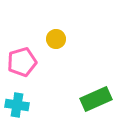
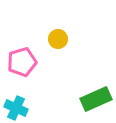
yellow circle: moved 2 px right
cyan cross: moved 1 px left, 3 px down; rotated 15 degrees clockwise
